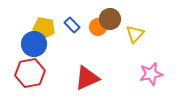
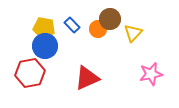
orange circle: moved 2 px down
yellow triangle: moved 2 px left, 1 px up
blue circle: moved 11 px right, 2 px down
